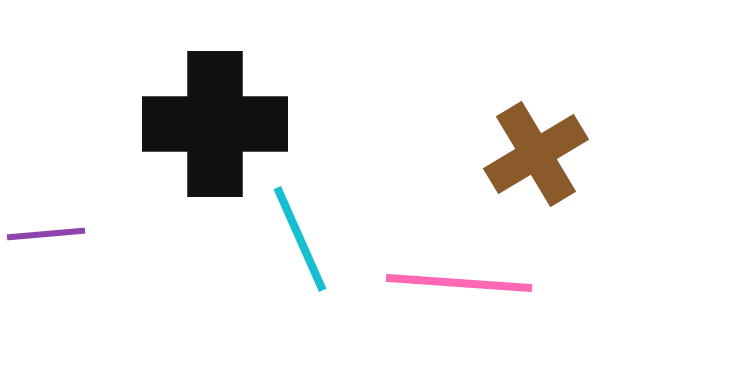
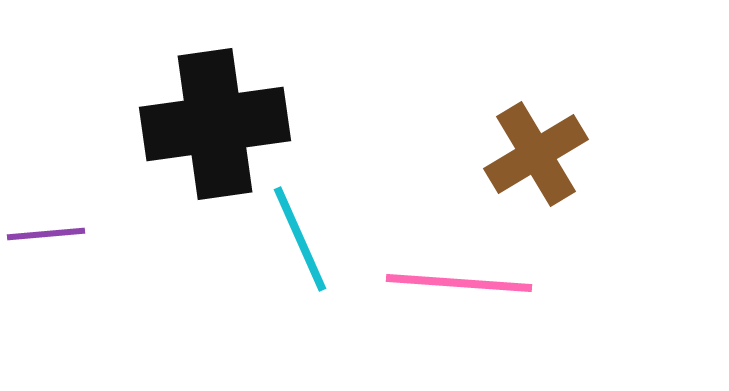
black cross: rotated 8 degrees counterclockwise
